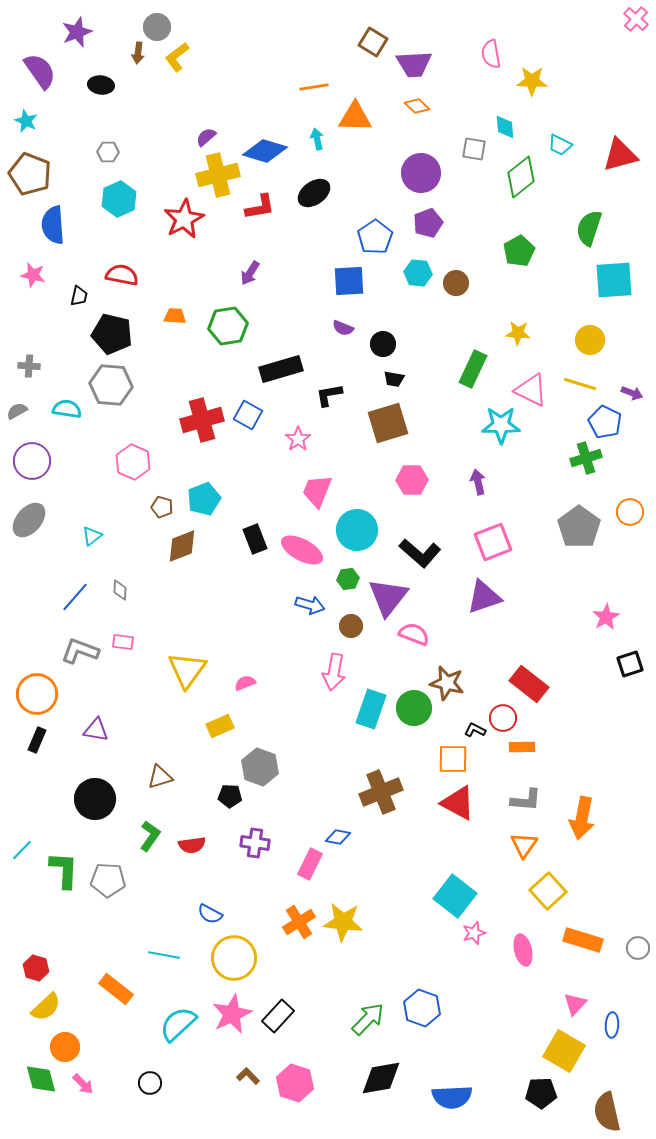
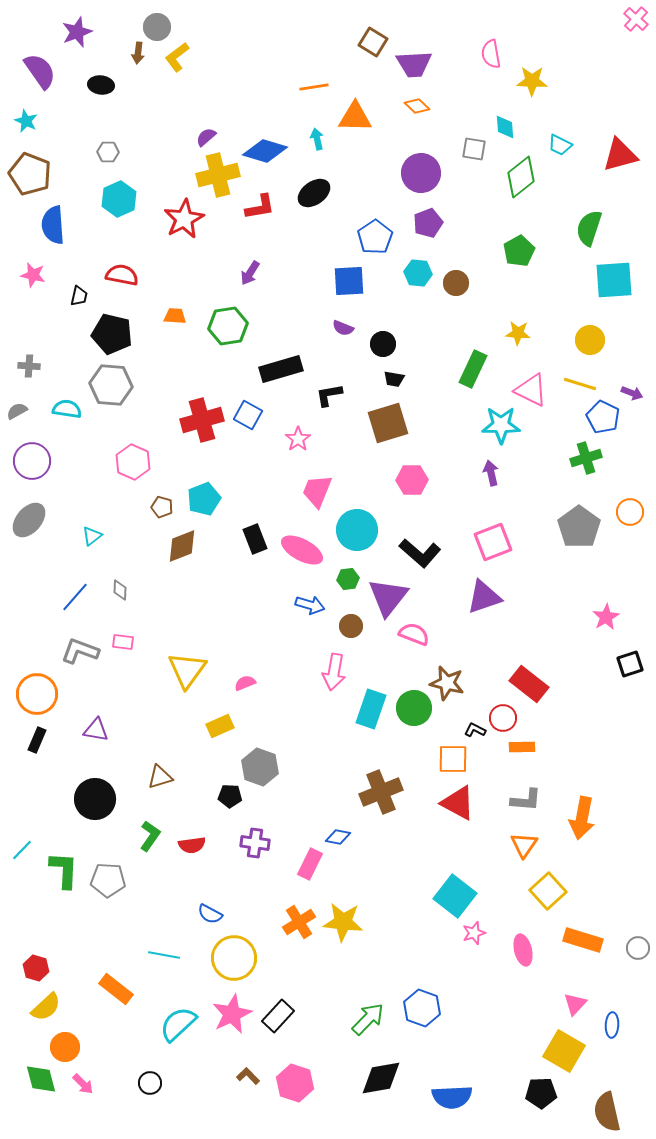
blue pentagon at (605, 422): moved 2 px left, 5 px up
purple arrow at (478, 482): moved 13 px right, 9 px up
